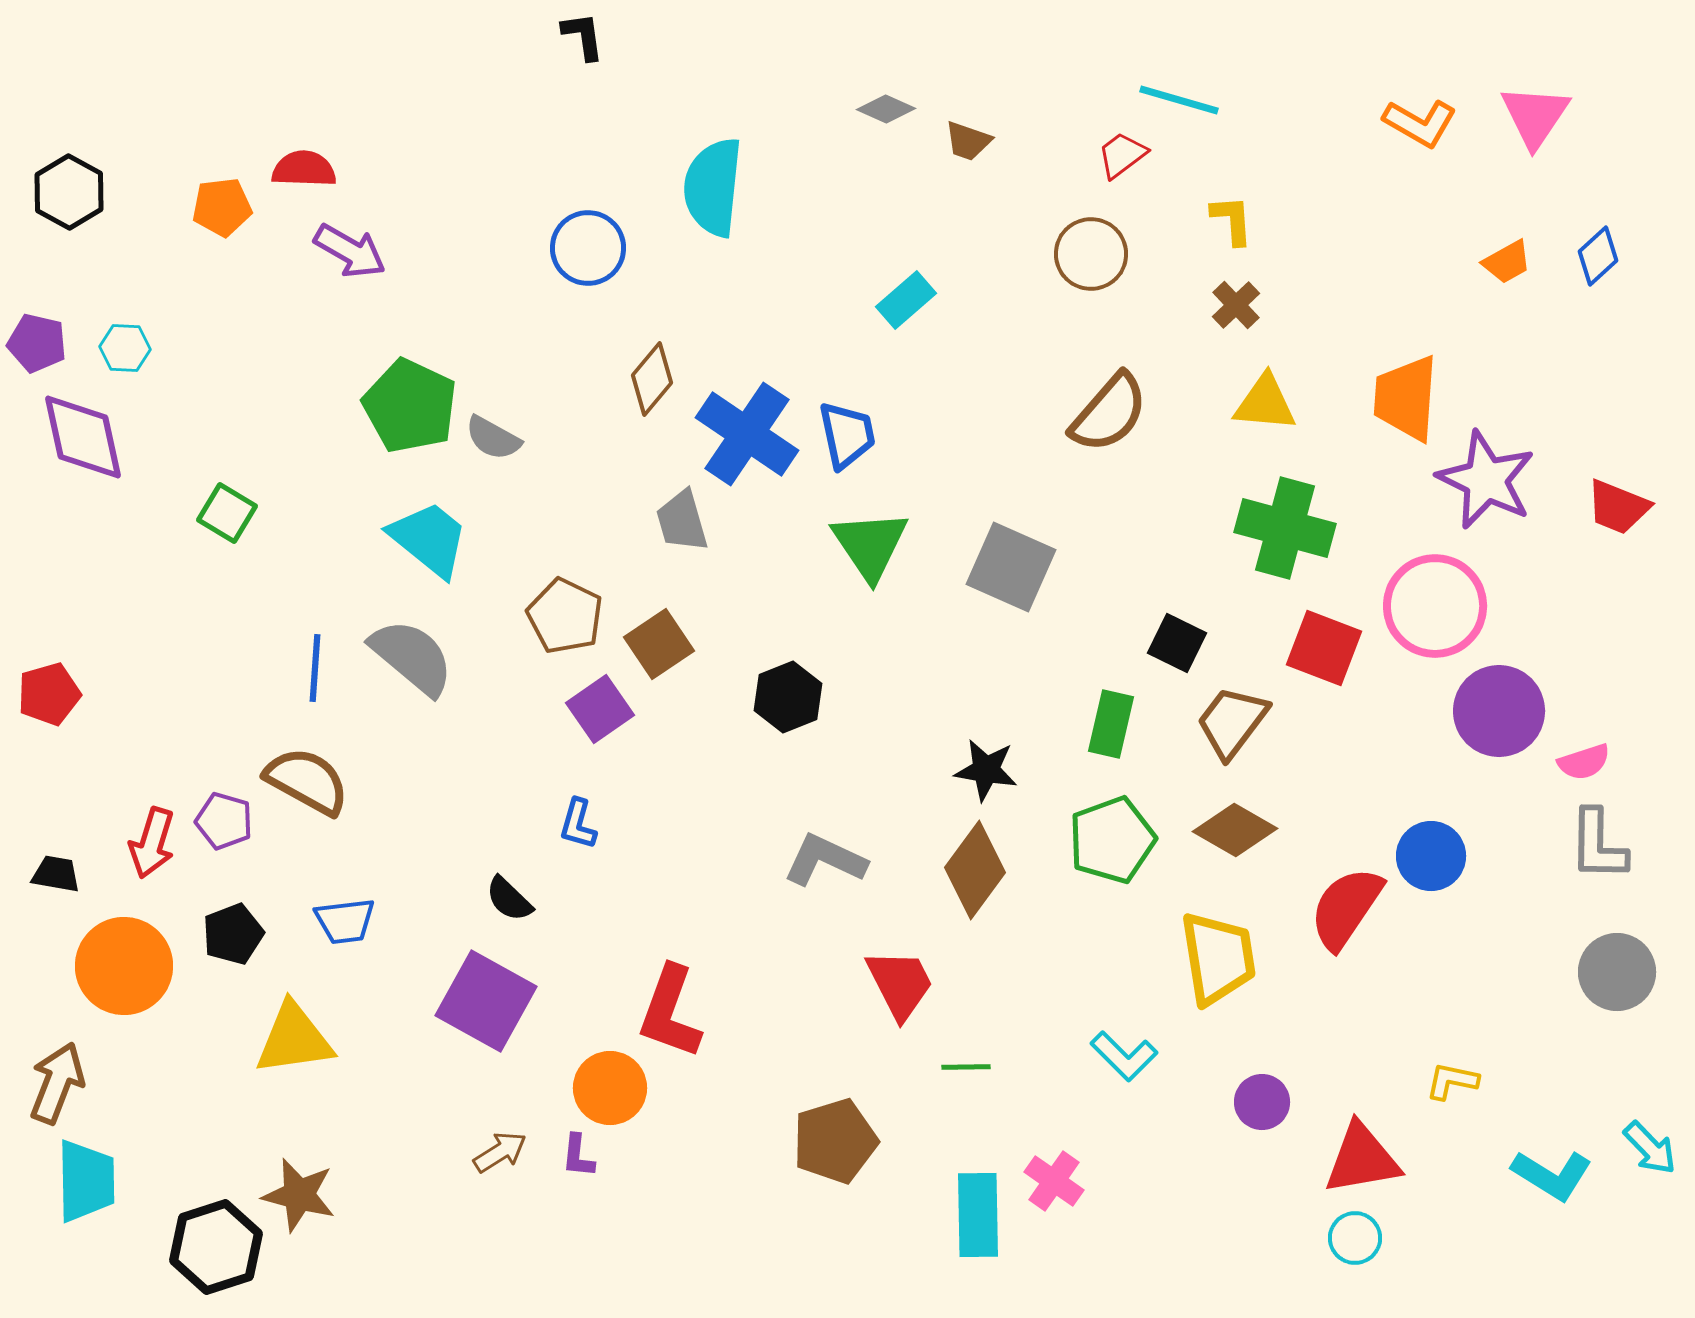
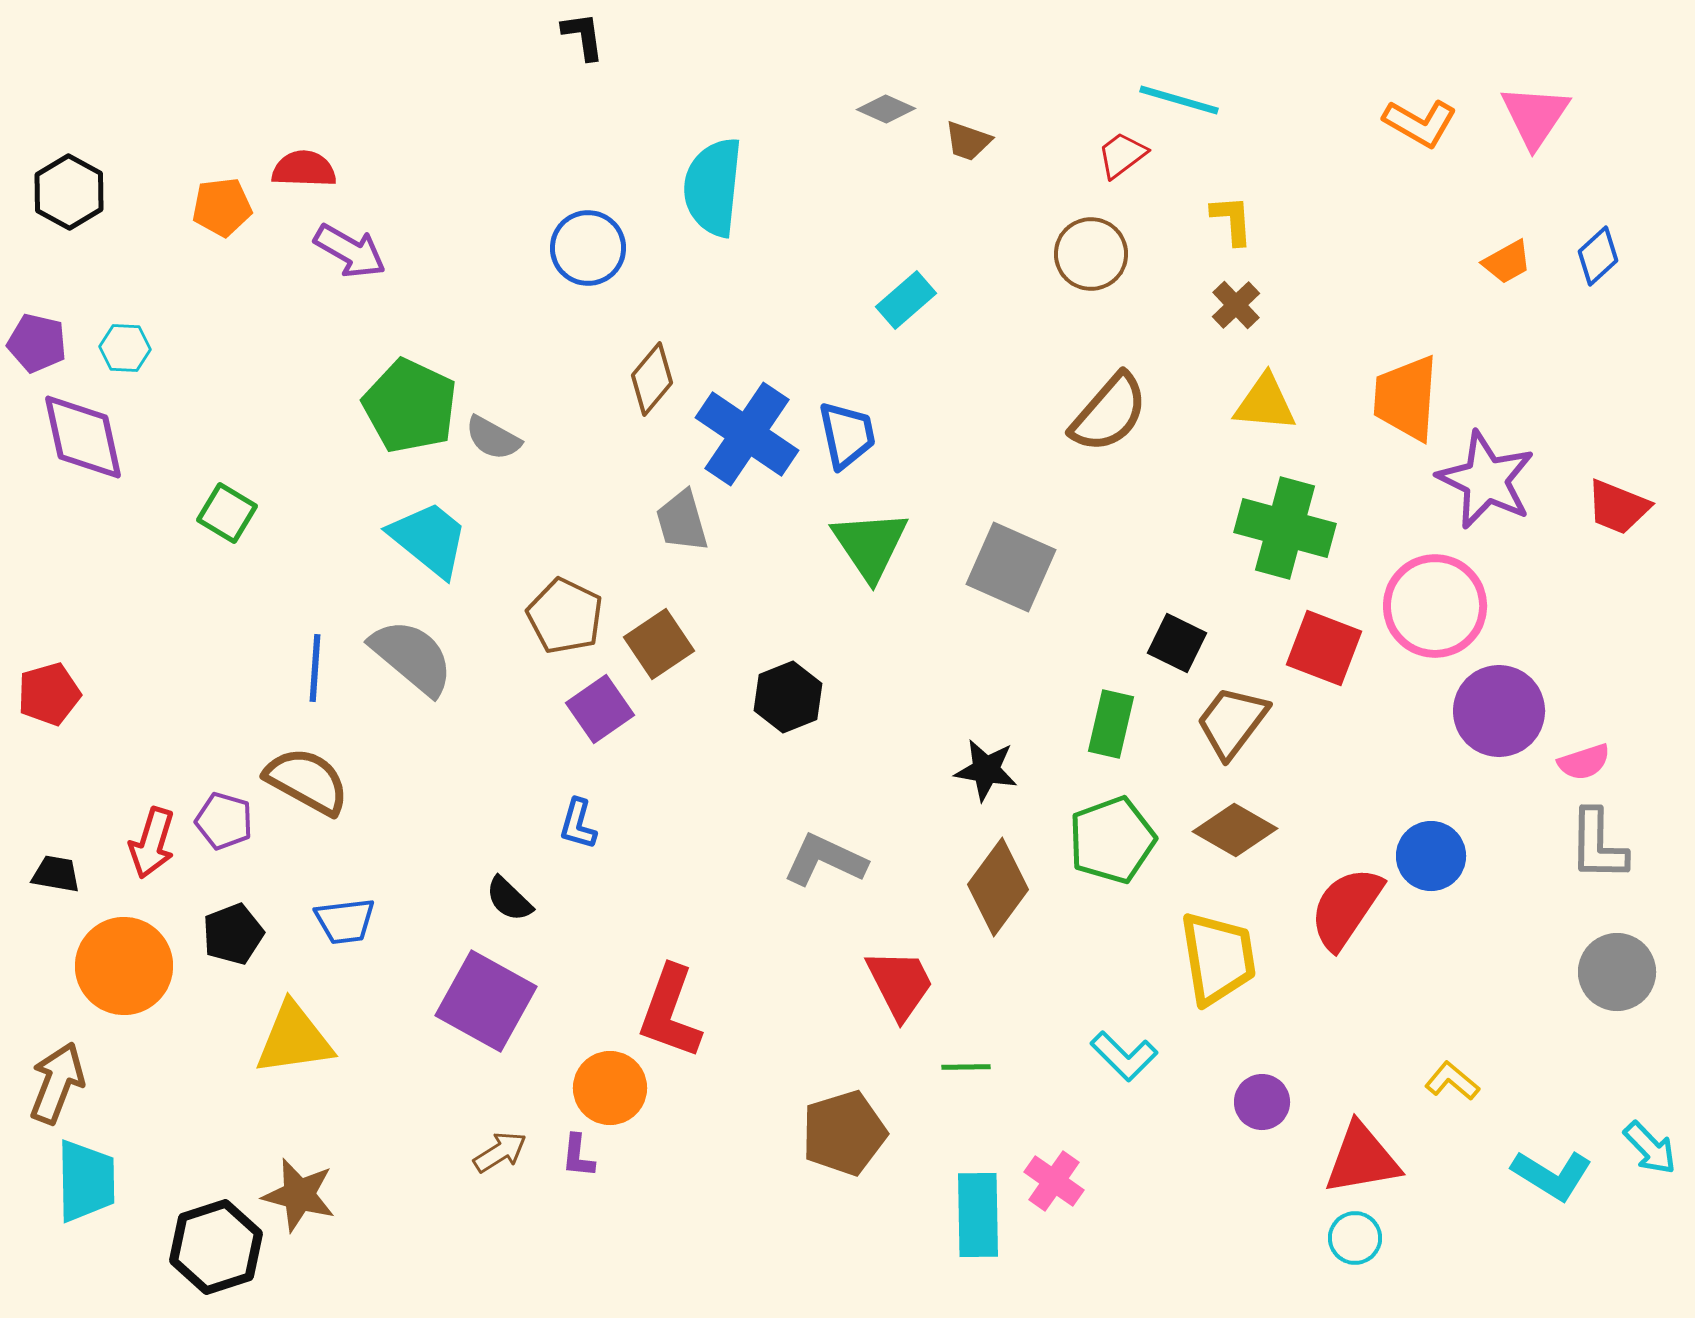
brown diamond at (975, 870): moved 23 px right, 17 px down
yellow L-shape at (1452, 1081): rotated 28 degrees clockwise
brown pentagon at (835, 1141): moved 9 px right, 8 px up
